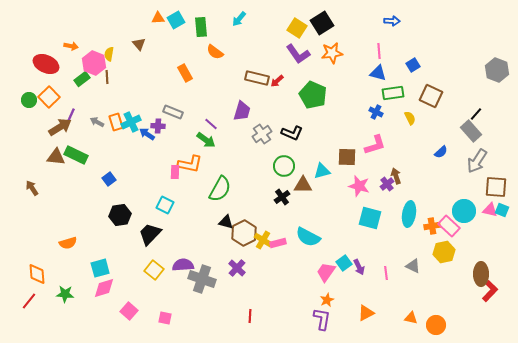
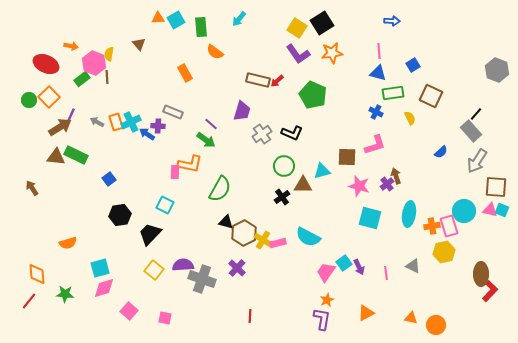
brown rectangle at (257, 78): moved 1 px right, 2 px down
pink rectangle at (449, 226): rotated 30 degrees clockwise
